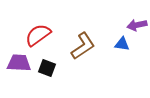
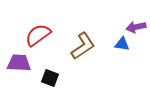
purple arrow: moved 1 px left, 2 px down
black square: moved 3 px right, 10 px down
